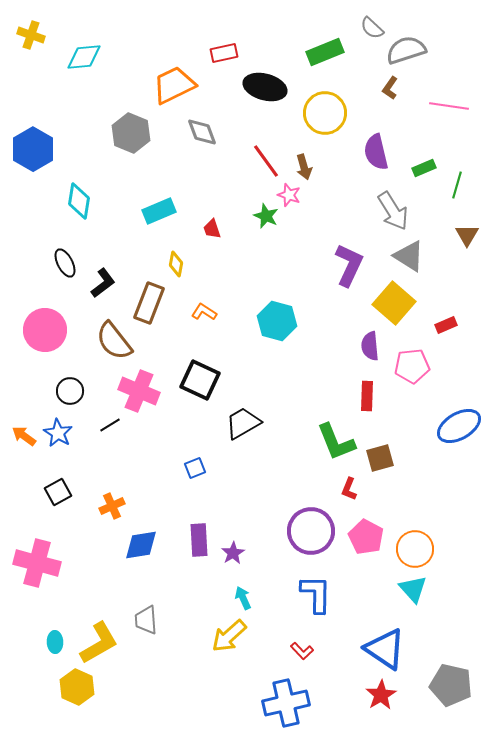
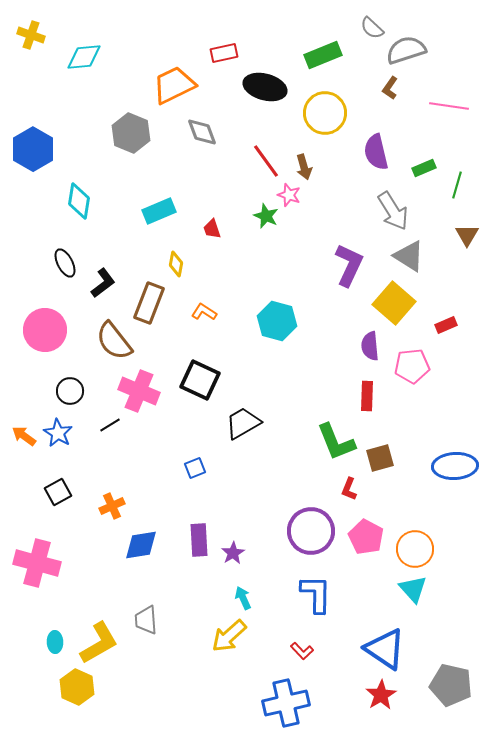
green rectangle at (325, 52): moved 2 px left, 3 px down
blue ellipse at (459, 426): moved 4 px left, 40 px down; rotated 27 degrees clockwise
